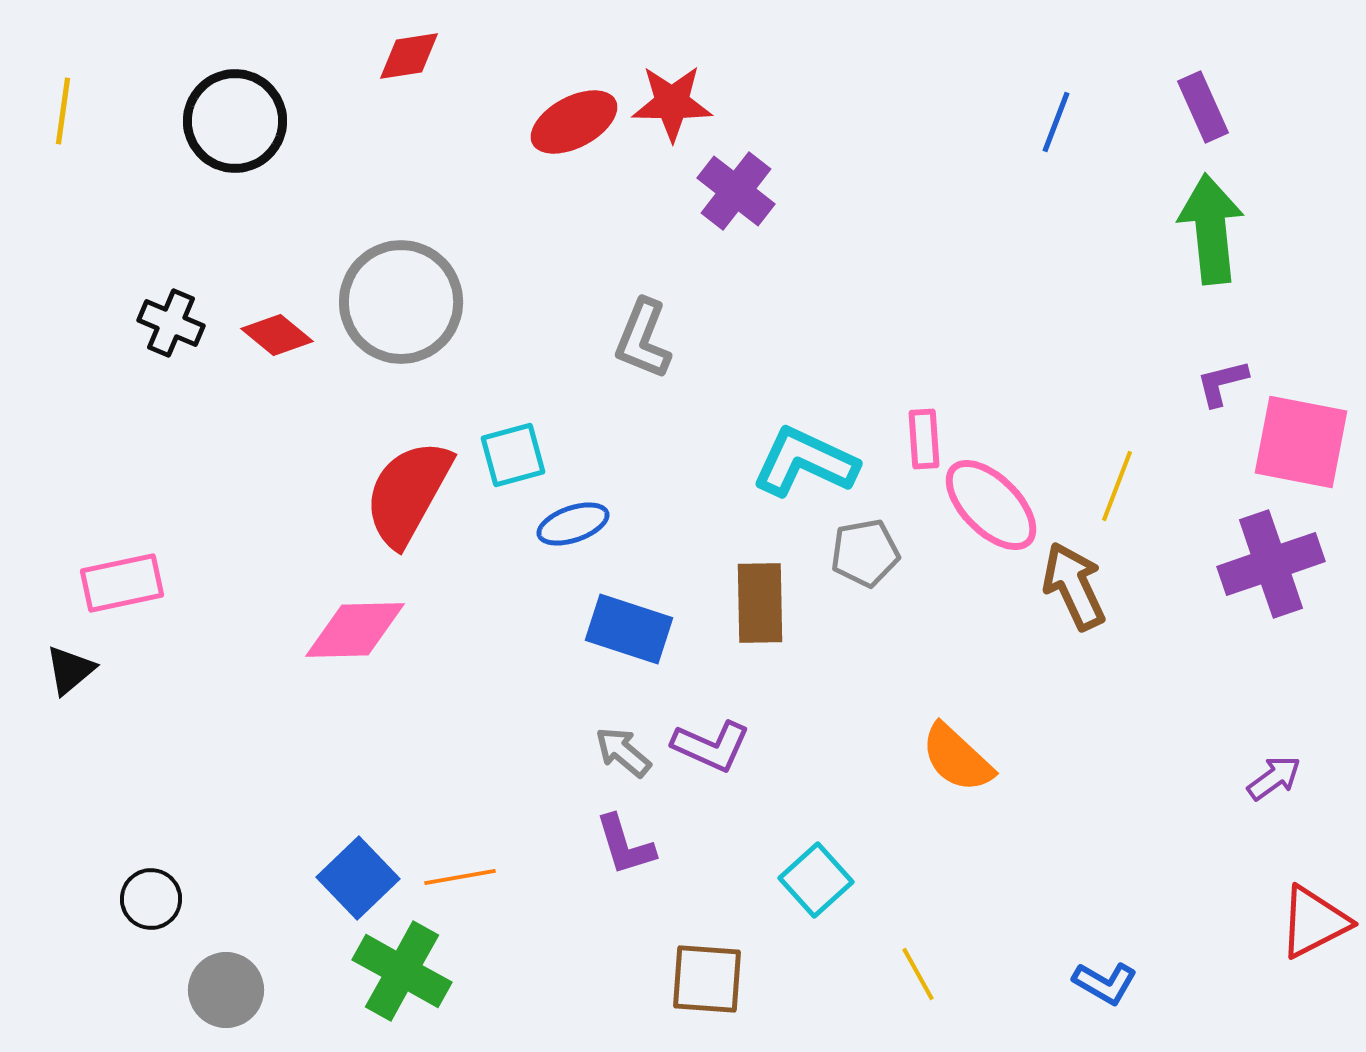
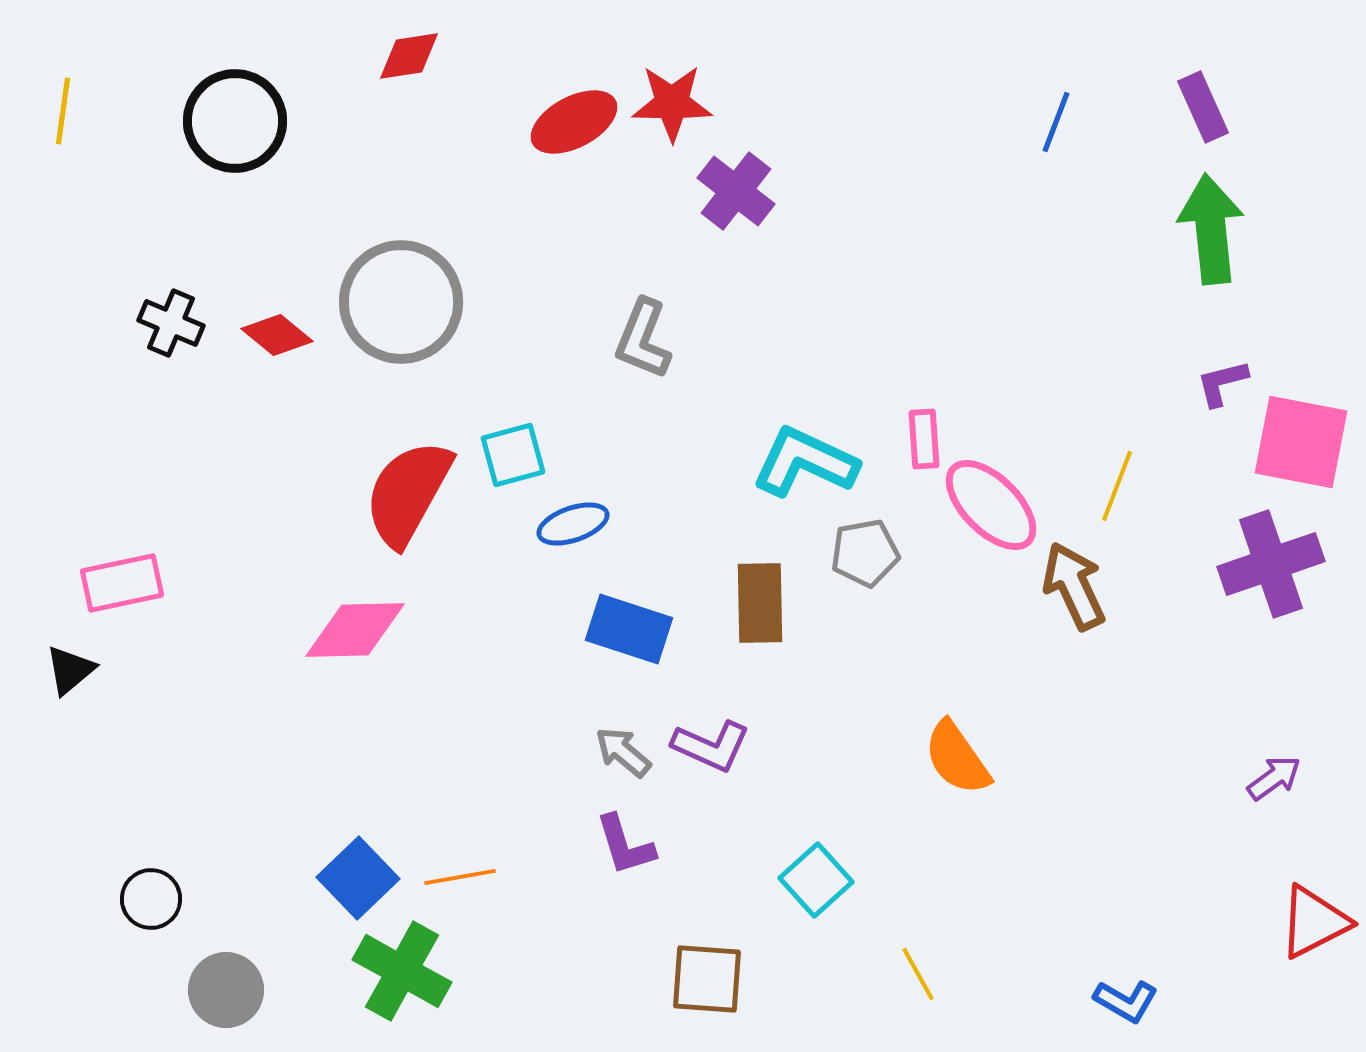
orange semicircle at (957, 758): rotated 12 degrees clockwise
blue L-shape at (1105, 983): moved 21 px right, 18 px down
